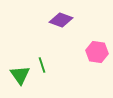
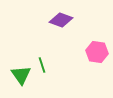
green triangle: moved 1 px right
